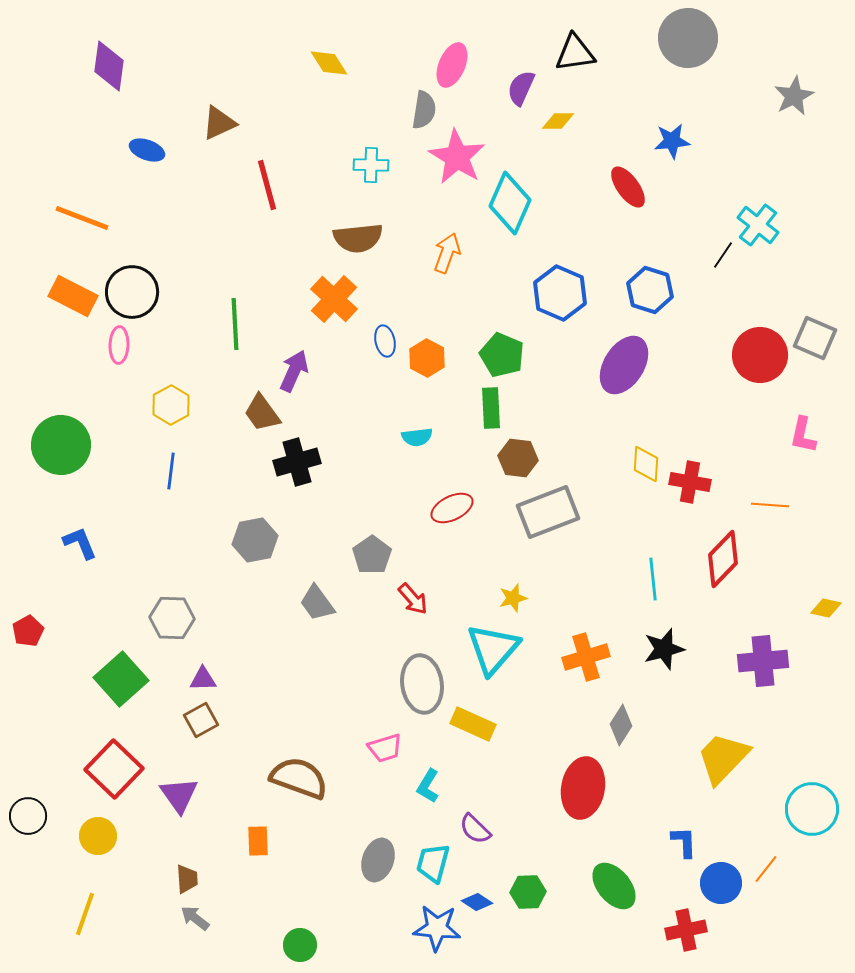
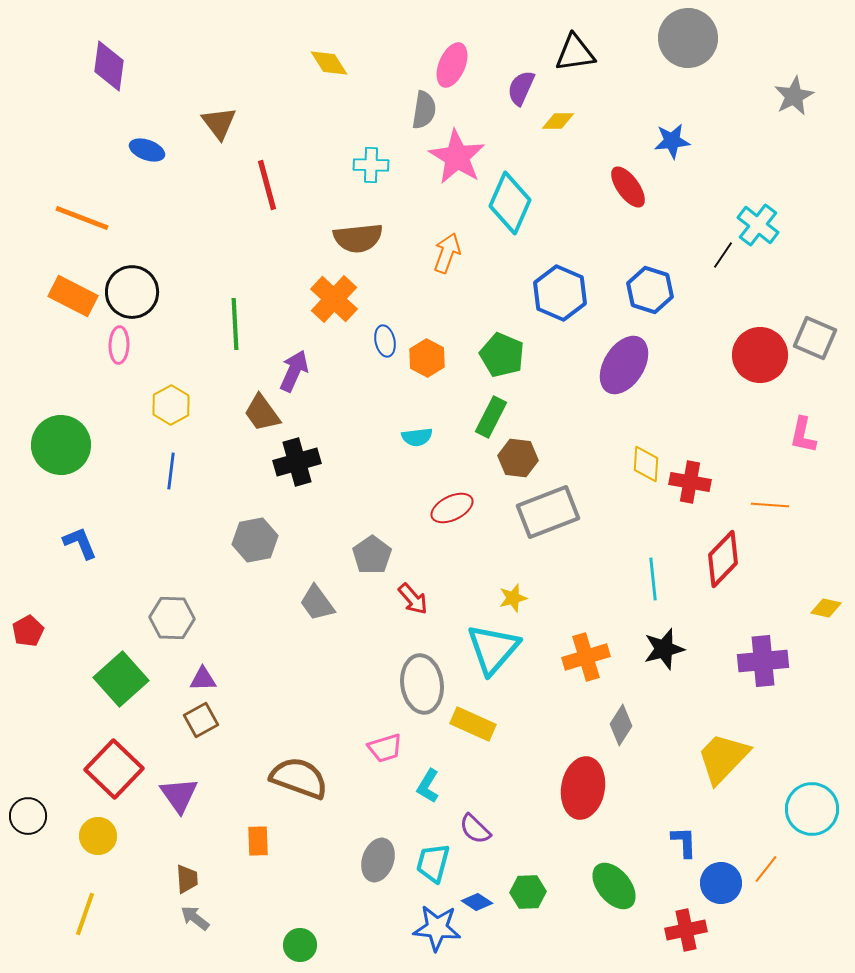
brown triangle at (219, 123): rotated 42 degrees counterclockwise
green rectangle at (491, 408): moved 9 px down; rotated 30 degrees clockwise
